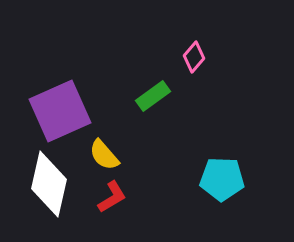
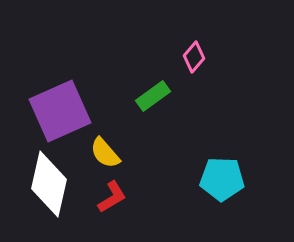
yellow semicircle: moved 1 px right, 2 px up
